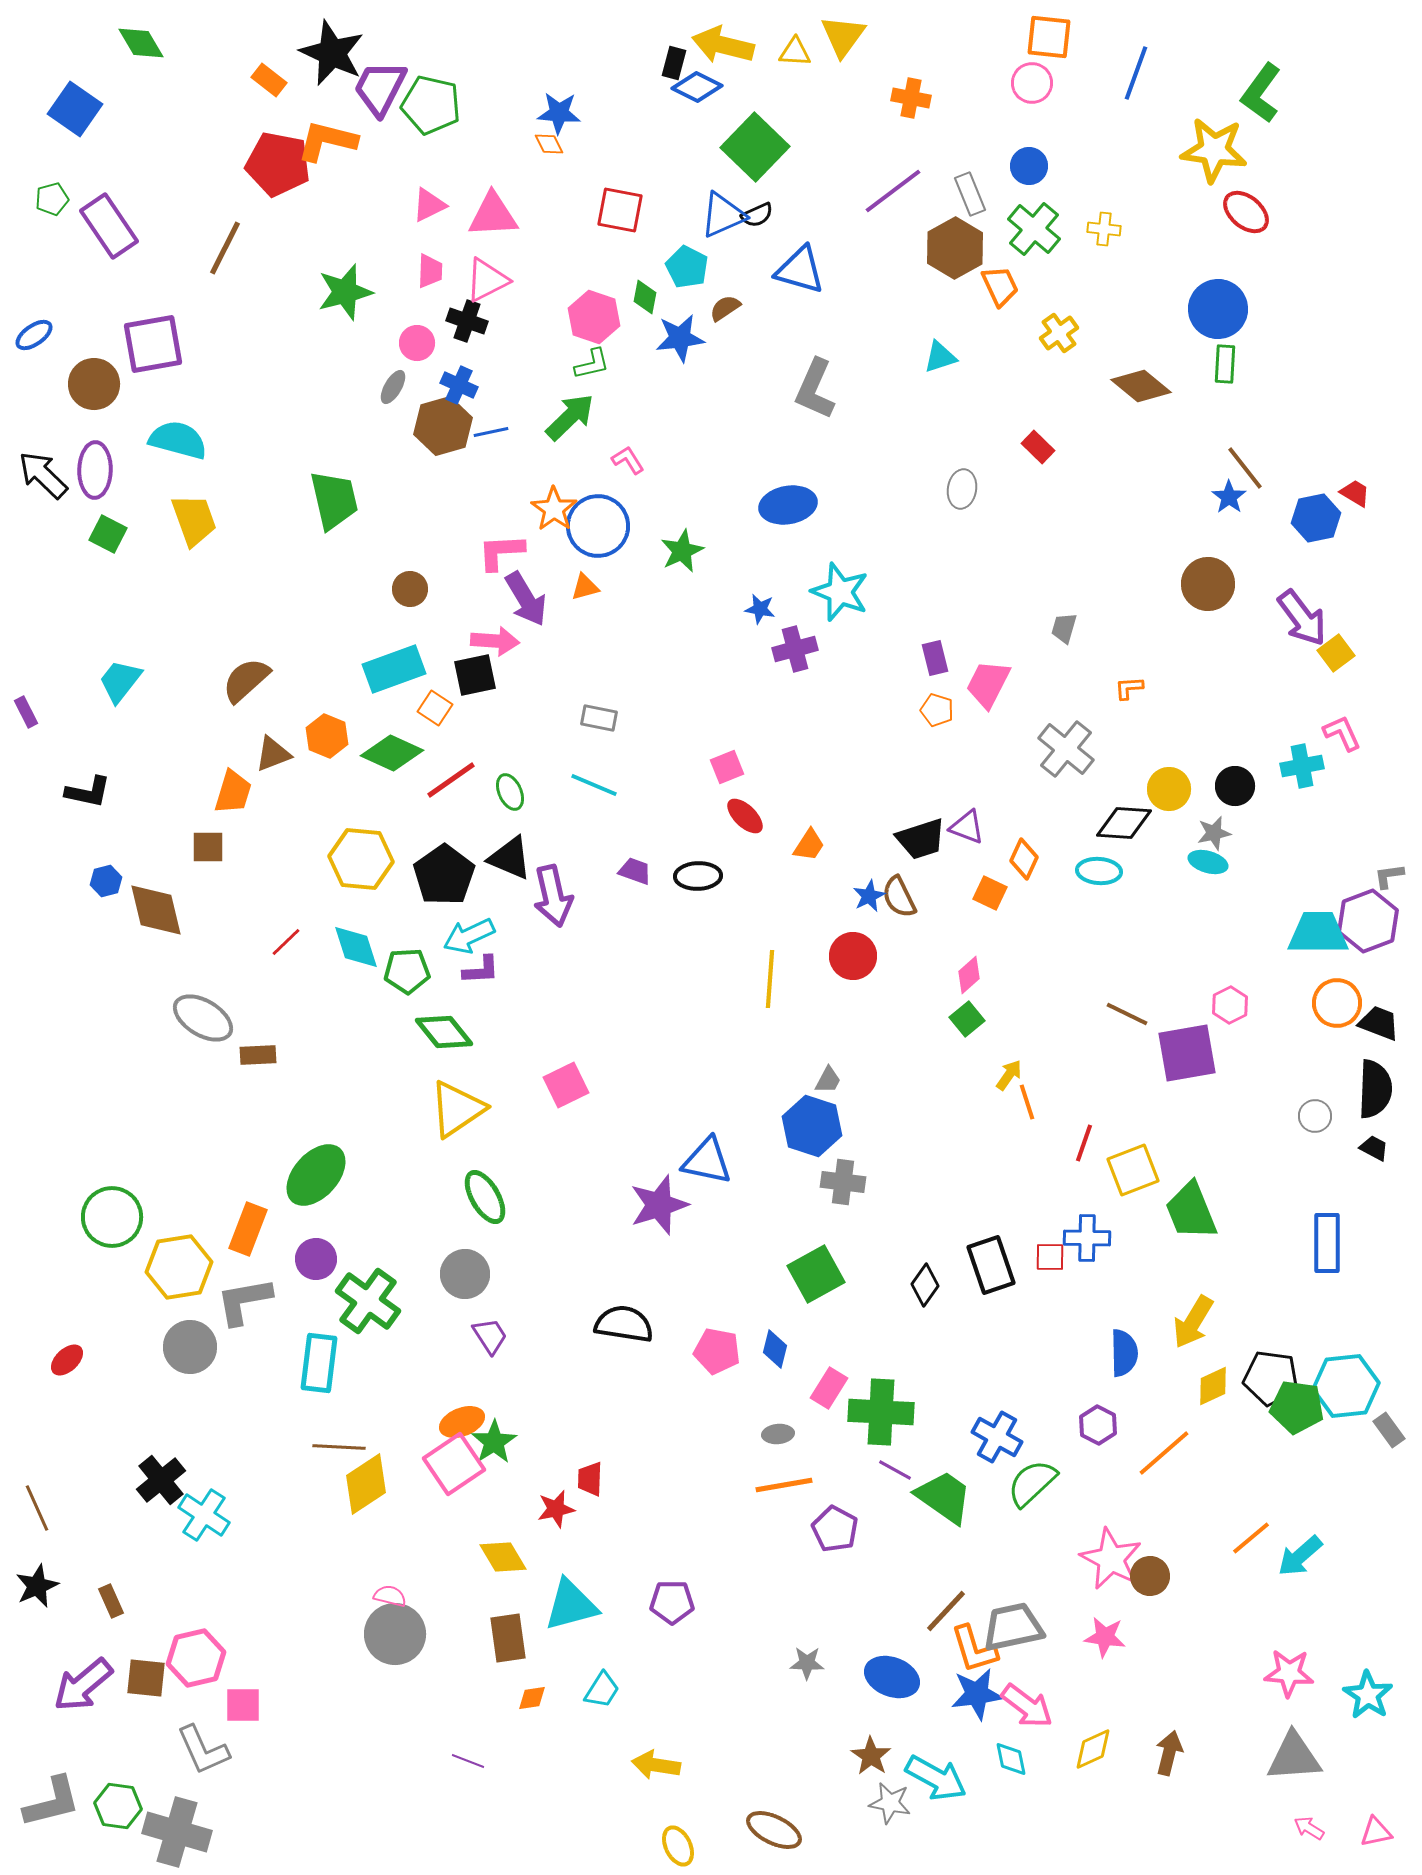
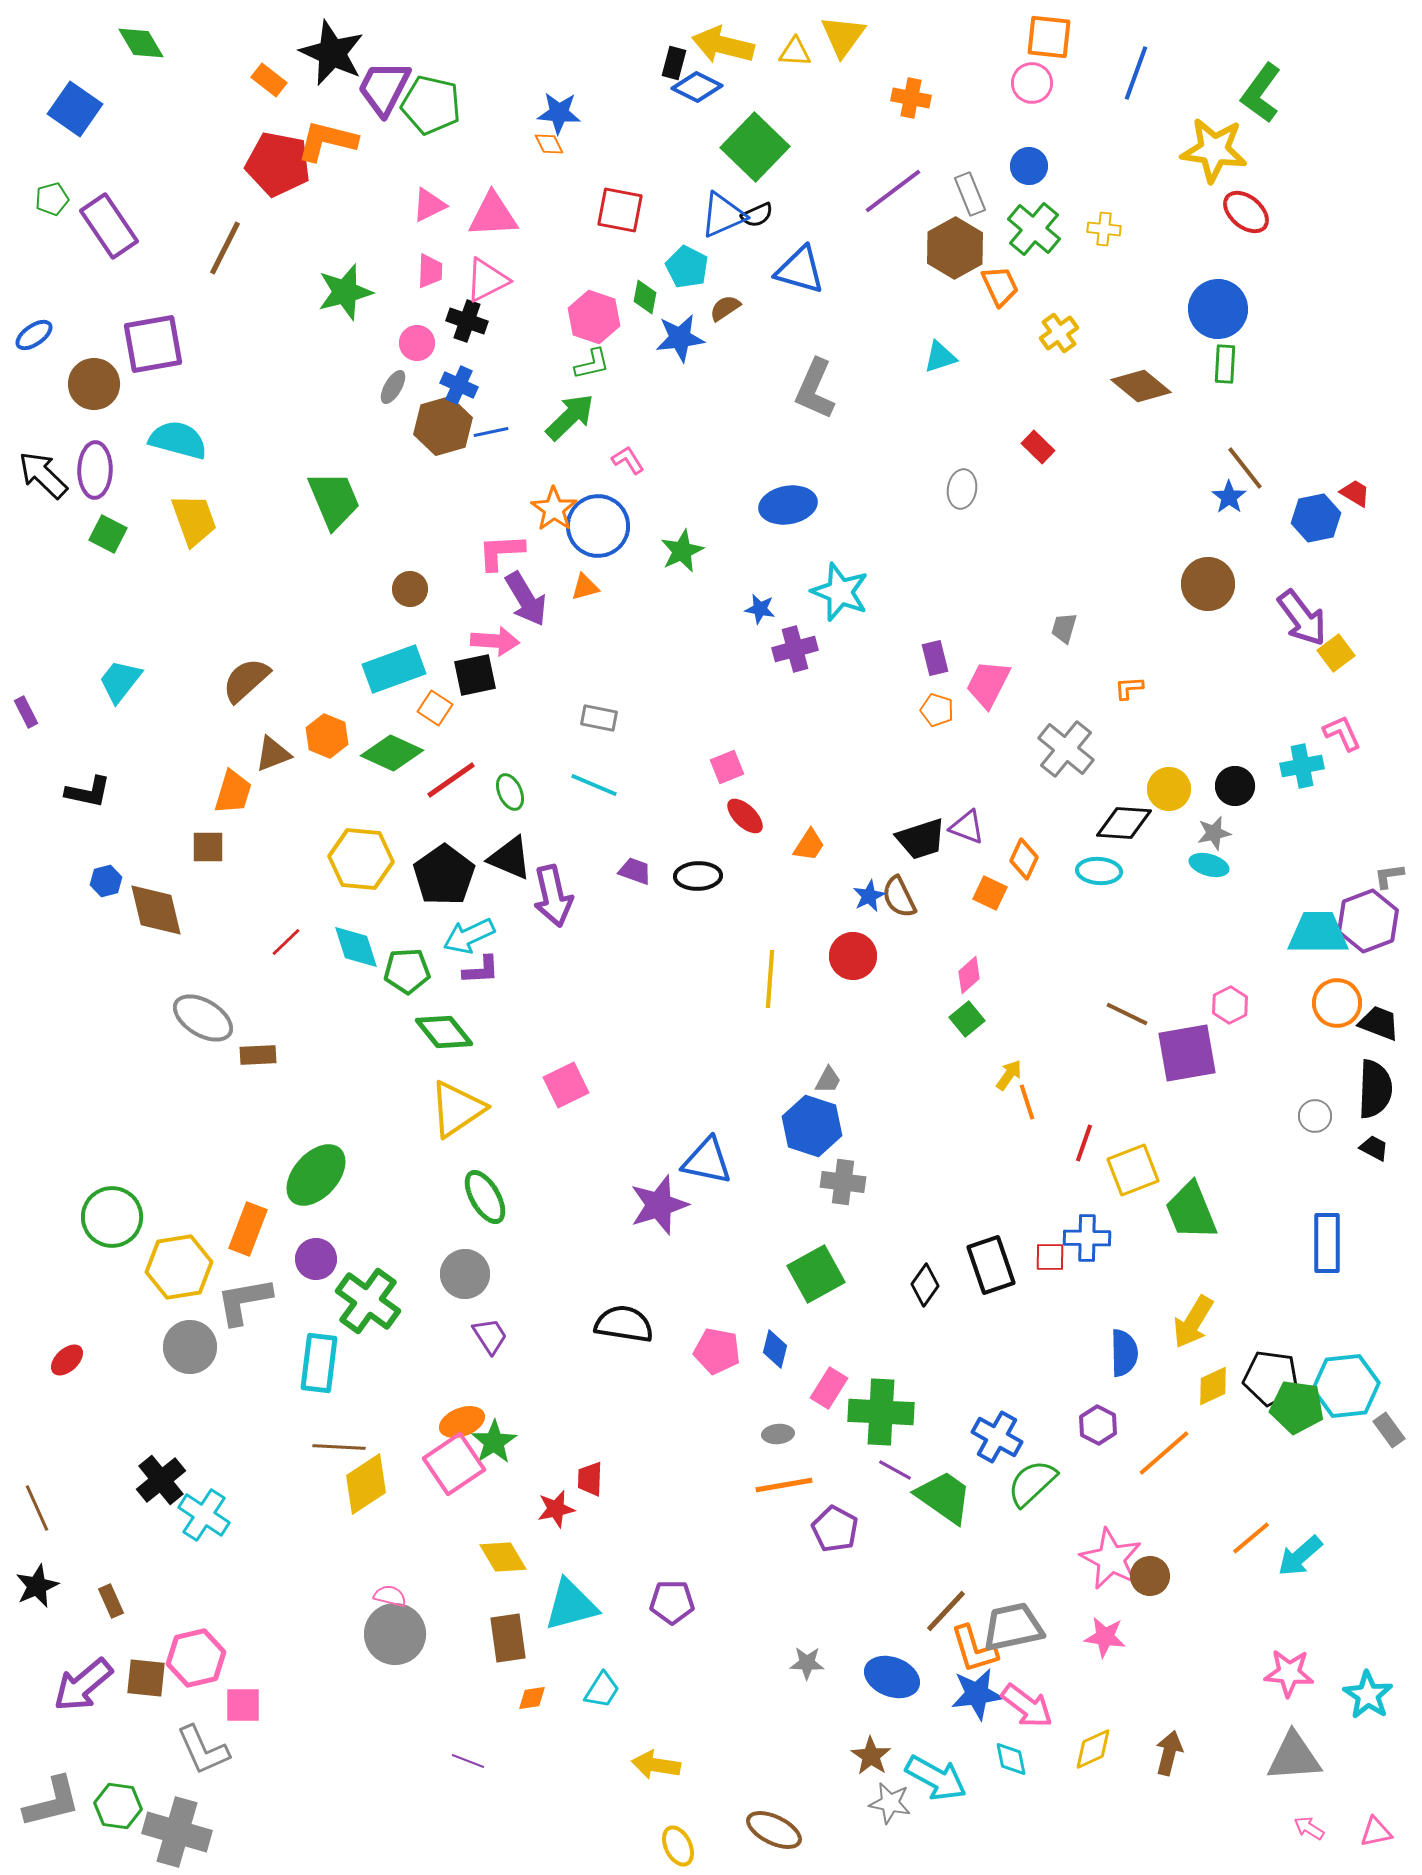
purple trapezoid at (380, 88): moved 4 px right
green trapezoid at (334, 500): rotated 10 degrees counterclockwise
cyan ellipse at (1208, 862): moved 1 px right, 3 px down
